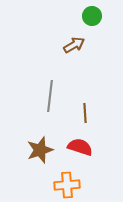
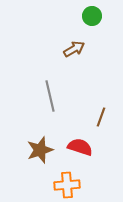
brown arrow: moved 4 px down
gray line: rotated 20 degrees counterclockwise
brown line: moved 16 px right, 4 px down; rotated 24 degrees clockwise
